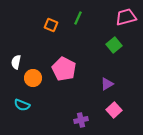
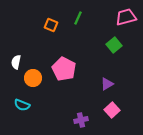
pink square: moved 2 px left
